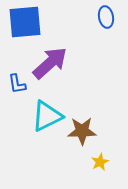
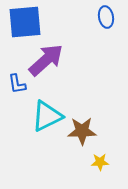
purple arrow: moved 4 px left, 3 px up
yellow star: rotated 24 degrees clockwise
